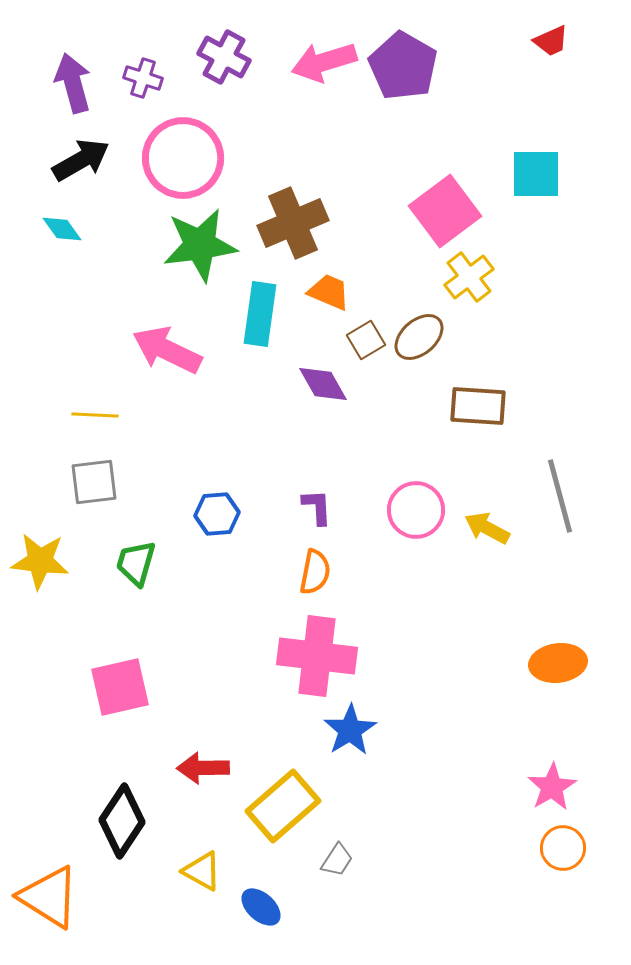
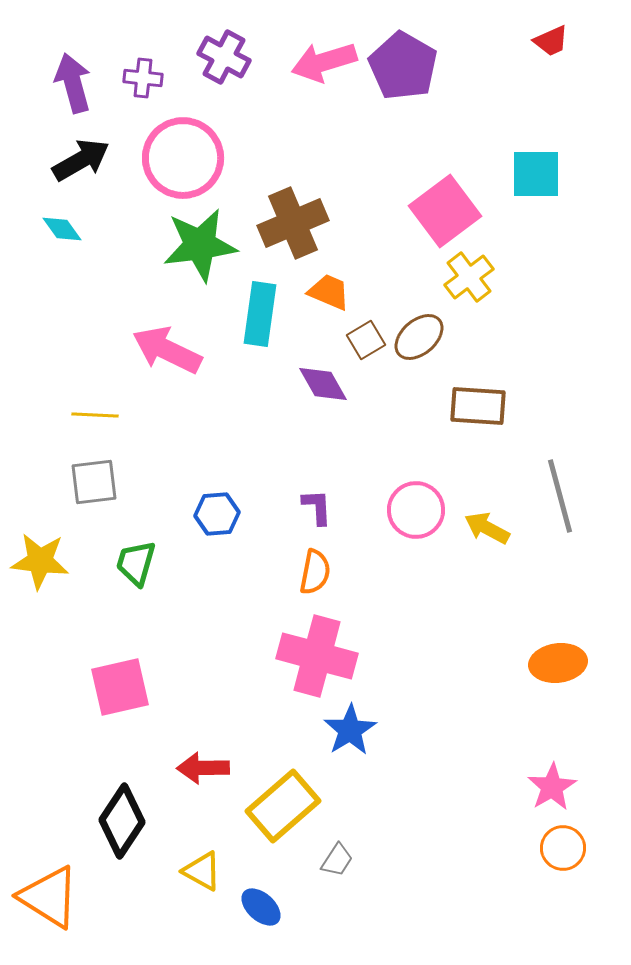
purple cross at (143, 78): rotated 12 degrees counterclockwise
pink cross at (317, 656): rotated 8 degrees clockwise
